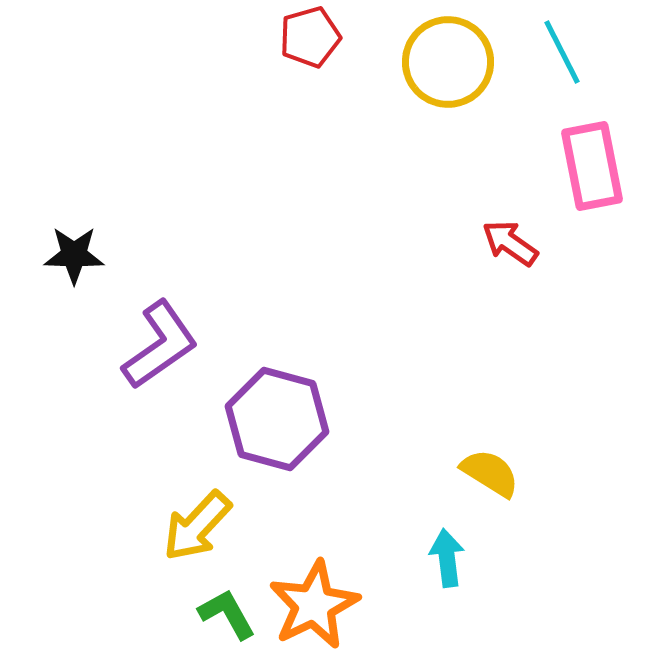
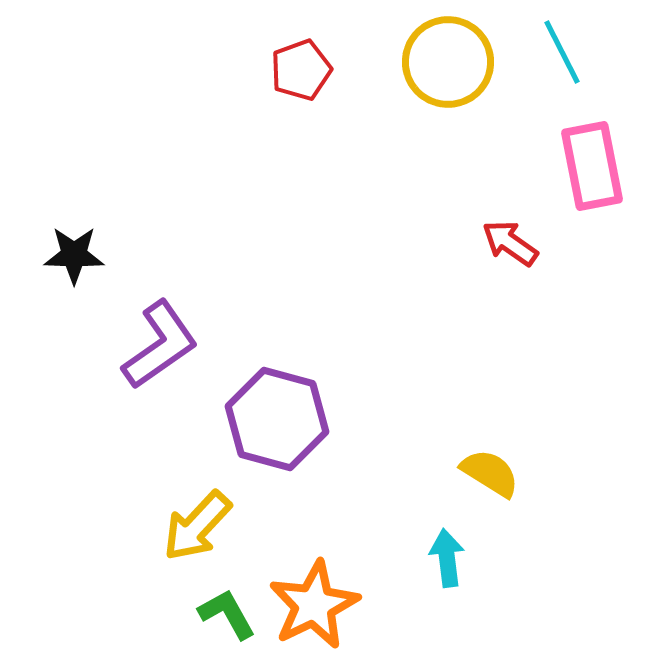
red pentagon: moved 9 px left, 33 px down; rotated 4 degrees counterclockwise
